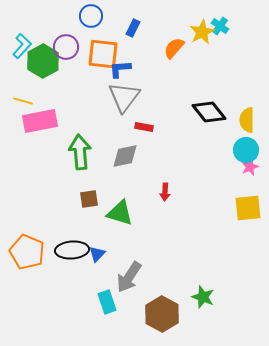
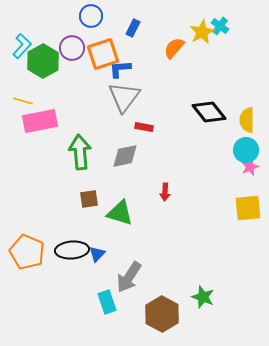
purple circle: moved 6 px right, 1 px down
orange square: rotated 24 degrees counterclockwise
